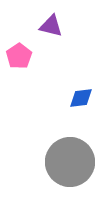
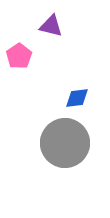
blue diamond: moved 4 px left
gray circle: moved 5 px left, 19 px up
